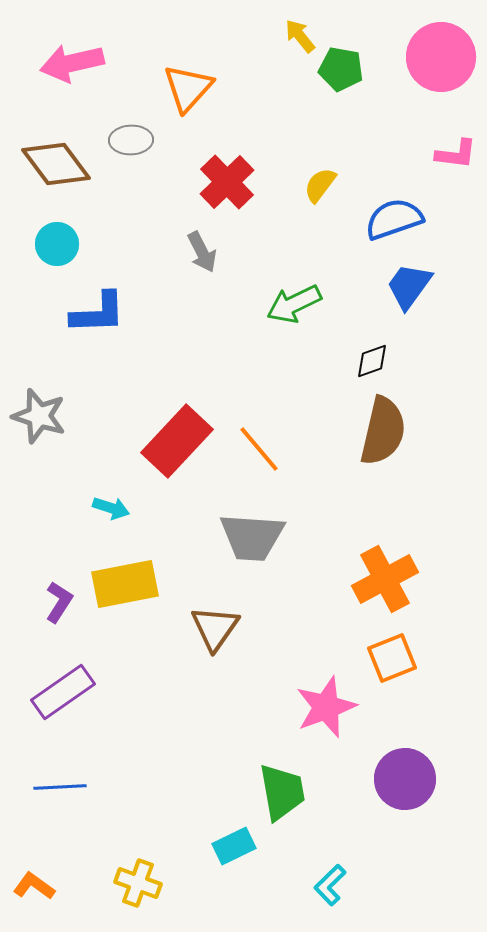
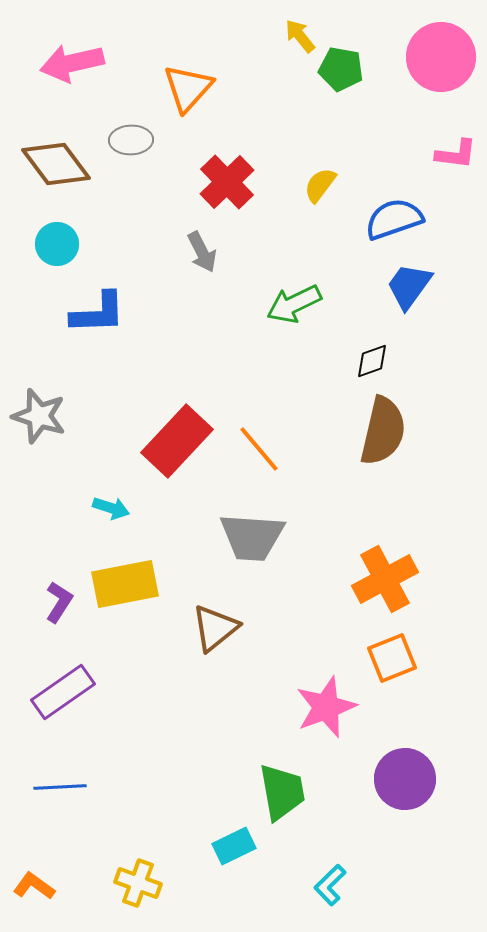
brown triangle: rotated 16 degrees clockwise
